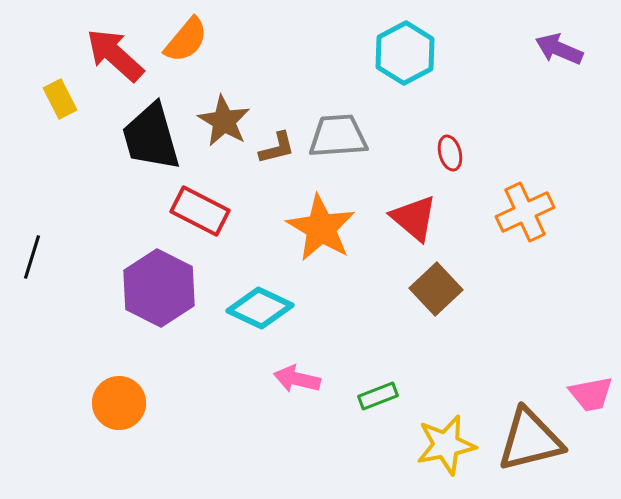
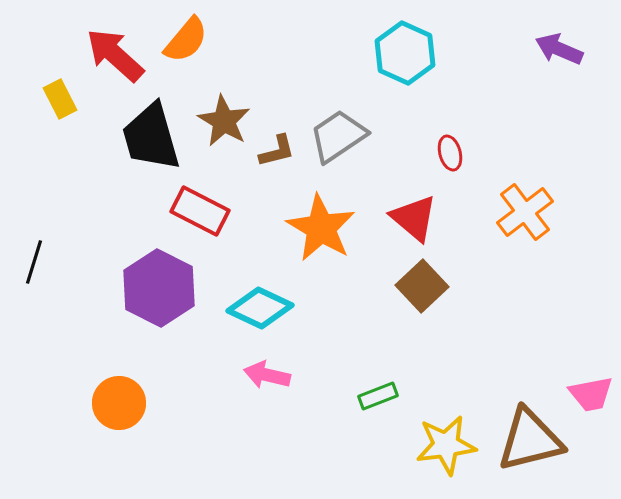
cyan hexagon: rotated 8 degrees counterclockwise
gray trapezoid: rotated 30 degrees counterclockwise
brown L-shape: moved 3 px down
orange cross: rotated 12 degrees counterclockwise
black line: moved 2 px right, 5 px down
brown square: moved 14 px left, 3 px up
pink arrow: moved 30 px left, 4 px up
yellow star: rotated 4 degrees clockwise
